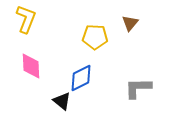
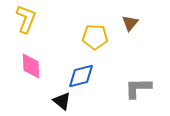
blue diamond: moved 2 px up; rotated 12 degrees clockwise
